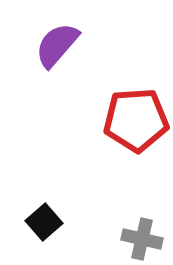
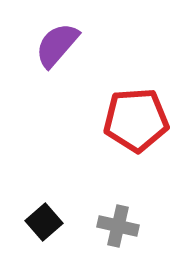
gray cross: moved 24 px left, 13 px up
